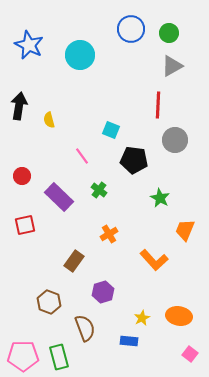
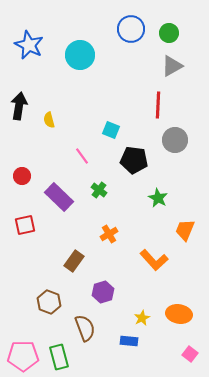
green star: moved 2 px left
orange ellipse: moved 2 px up
